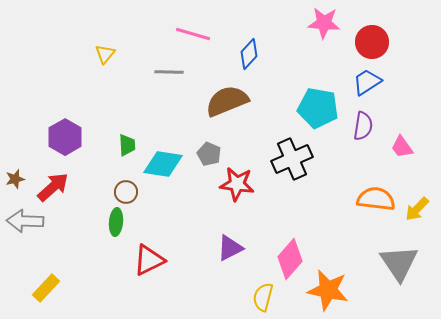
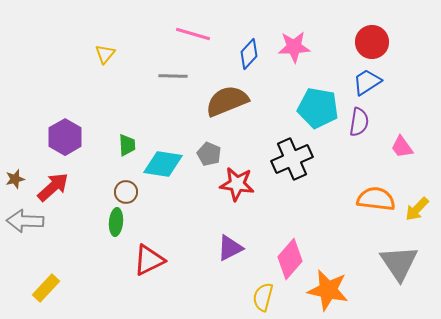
pink star: moved 30 px left, 24 px down; rotated 8 degrees counterclockwise
gray line: moved 4 px right, 4 px down
purple semicircle: moved 4 px left, 4 px up
